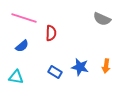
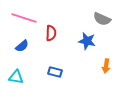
blue star: moved 7 px right, 26 px up
blue rectangle: rotated 16 degrees counterclockwise
